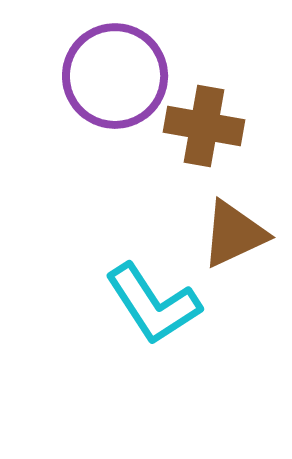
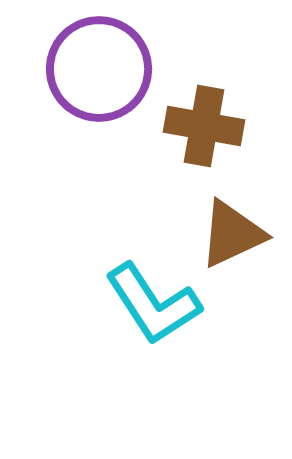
purple circle: moved 16 px left, 7 px up
brown triangle: moved 2 px left
